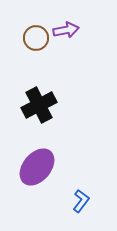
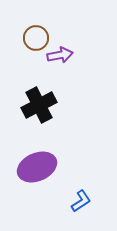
purple arrow: moved 6 px left, 25 px down
purple ellipse: rotated 27 degrees clockwise
blue L-shape: rotated 20 degrees clockwise
